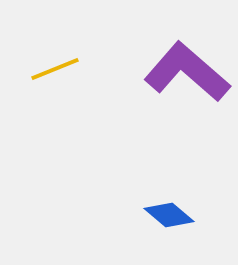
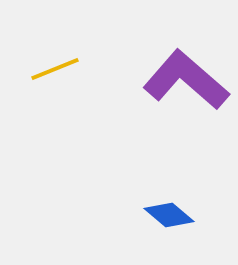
purple L-shape: moved 1 px left, 8 px down
